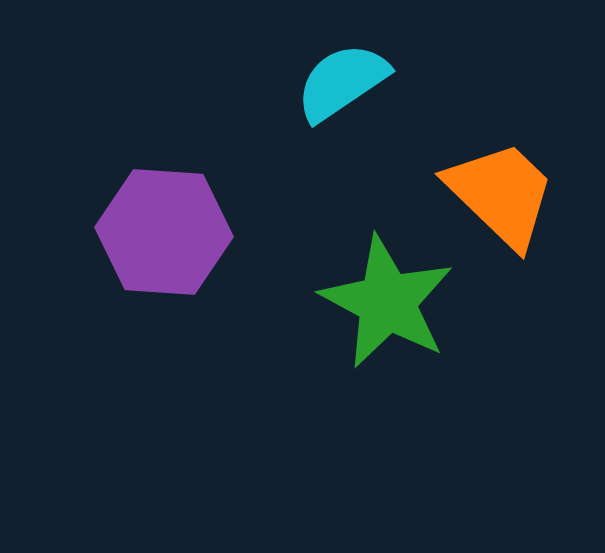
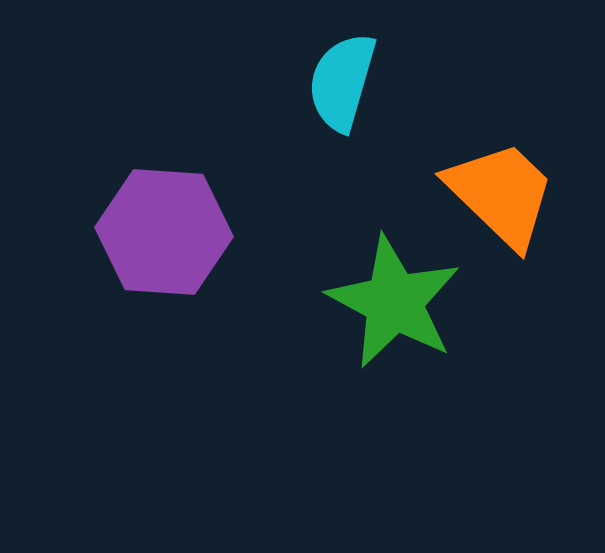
cyan semicircle: rotated 40 degrees counterclockwise
green star: moved 7 px right
